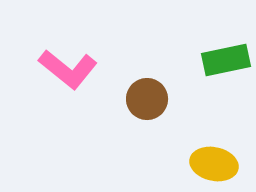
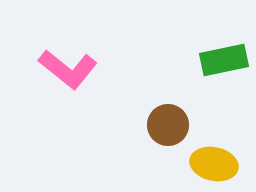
green rectangle: moved 2 px left
brown circle: moved 21 px right, 26 px down
